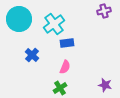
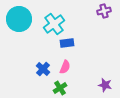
blue cross: moved 11 px right, 14 px down
